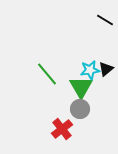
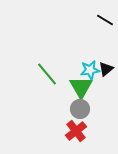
red cross: moved 14 px right, 2 px down
